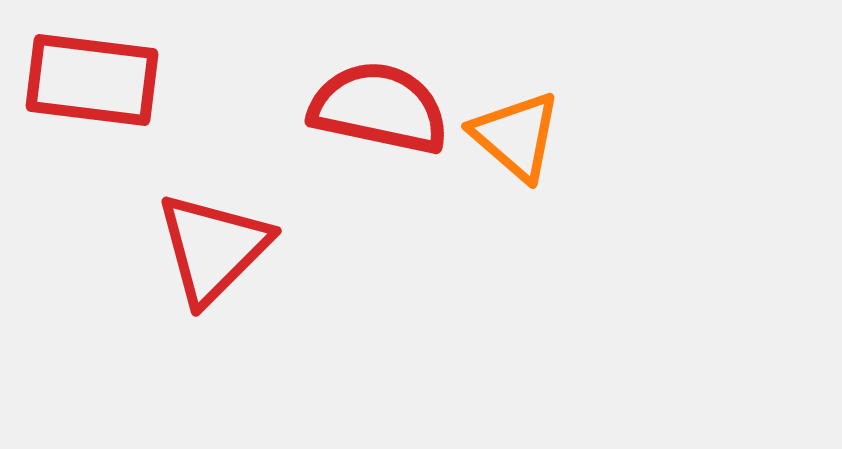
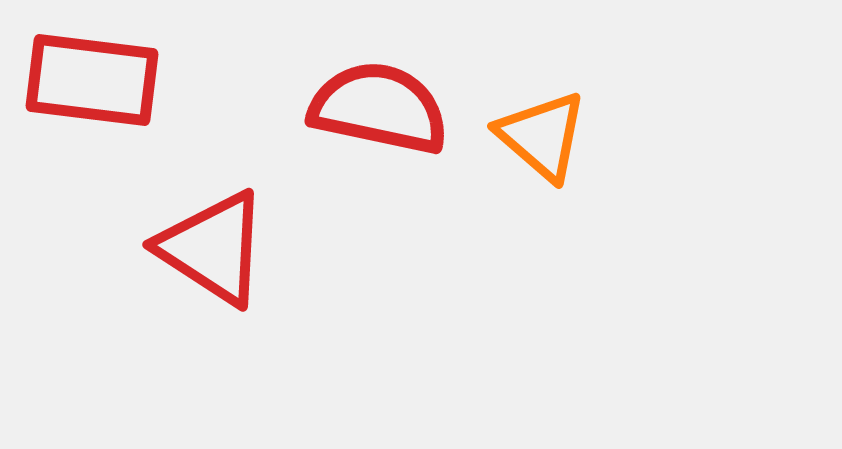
orange triangle: moved 26 px right
red triangle: rotated 42 degrees counterclockwise
